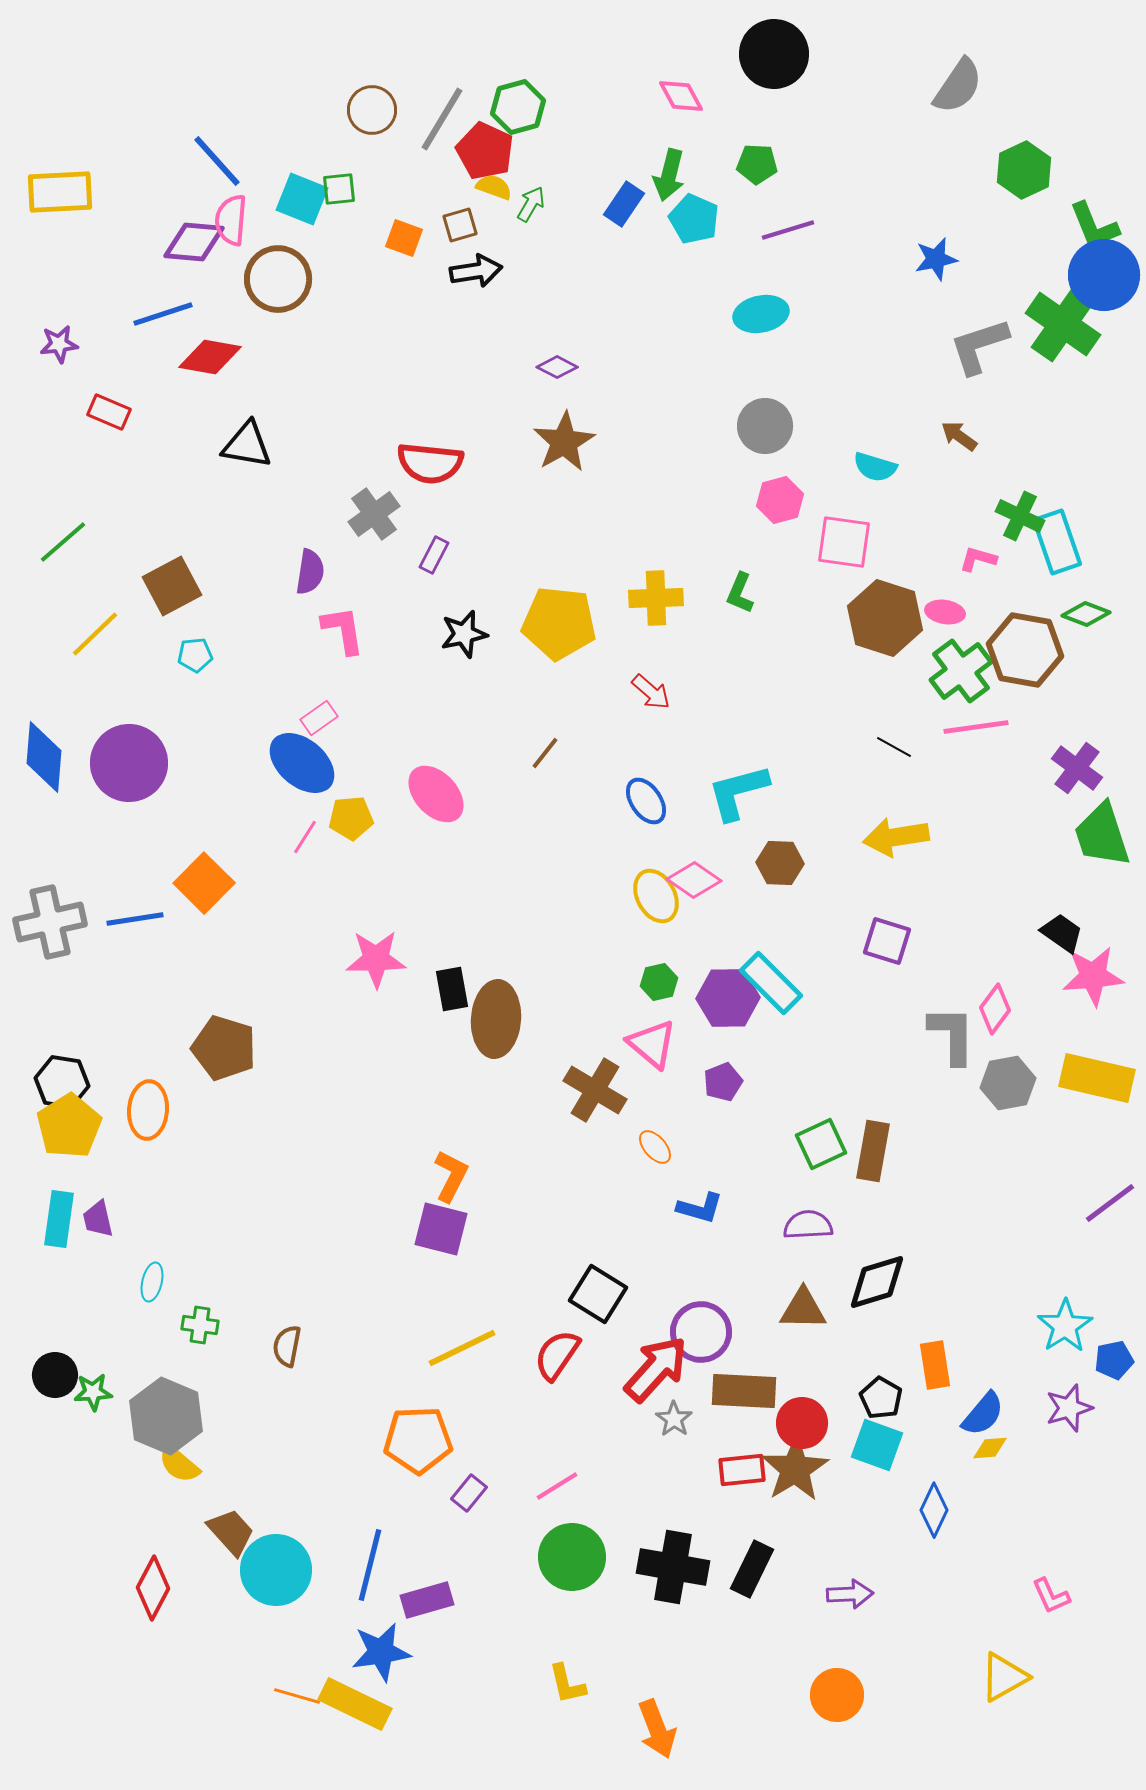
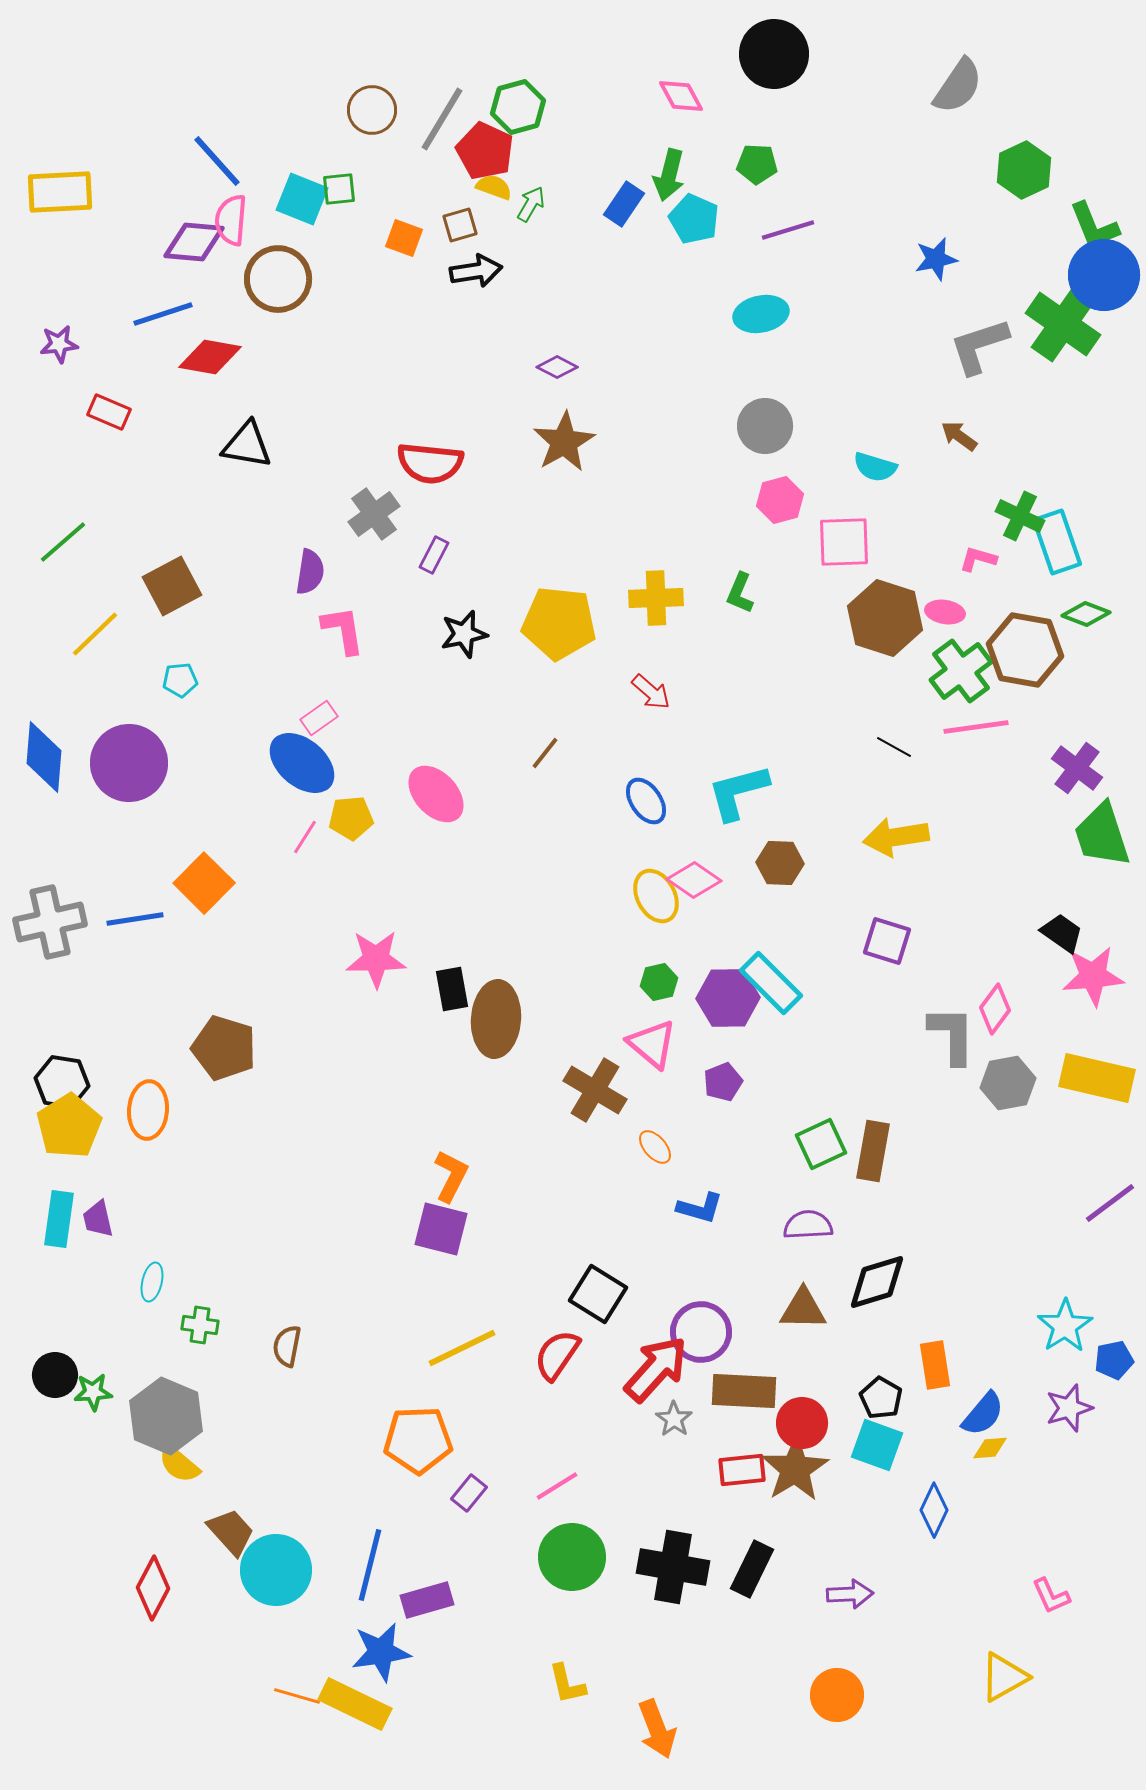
pink square at (844, 542): rotated 10 degrees counterclockwise
cyan pentagon at (195, 655): moved 15 px left, 25 px down
